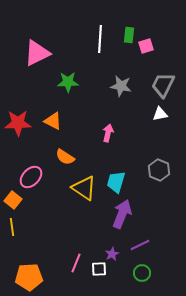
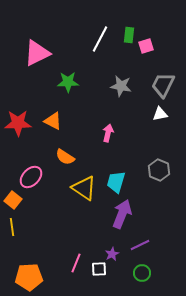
white line: rotated 24 degrees clockwise
